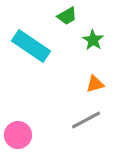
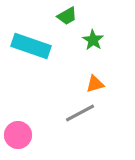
cyan rectangle: rotated 15 degrees counterclockwise
gray line: moved 6 px left, 7 px up
